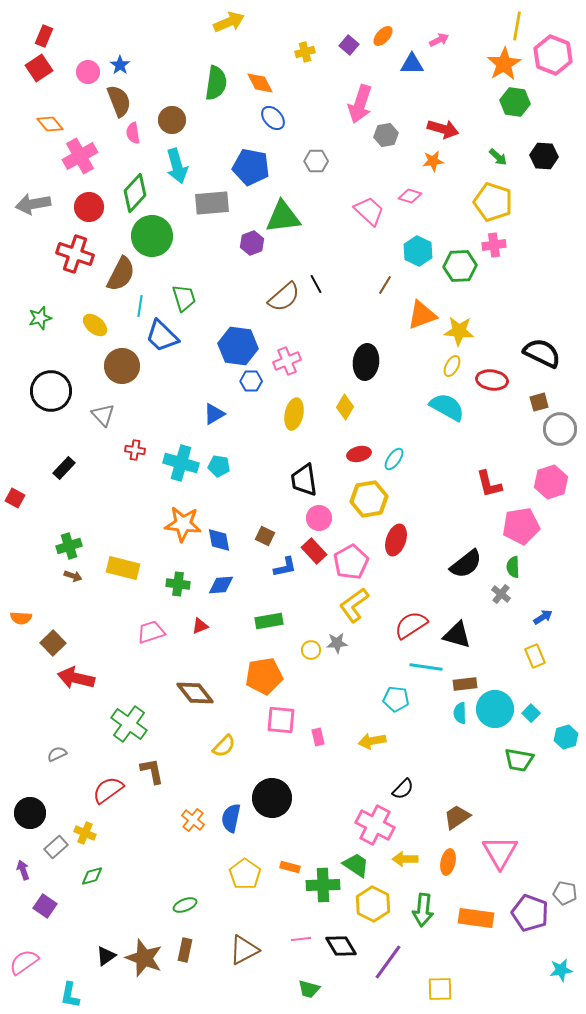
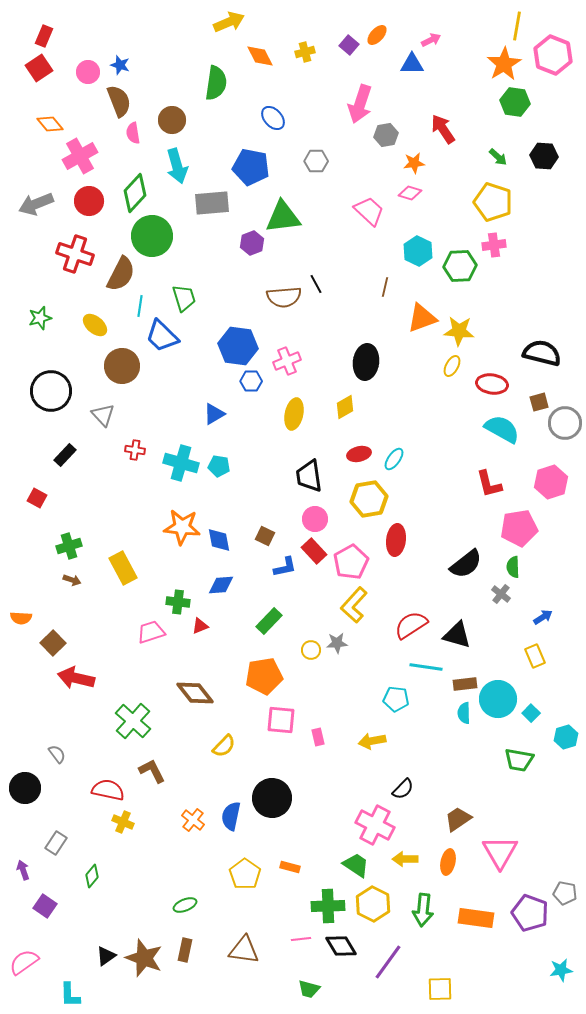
orange ellipse at (383, 36): moved 6 px left, 1 px up
pink arrow at (439, 40): moved 8 px left
blue star at (120, 65): rotated 18 degrees counterclockwise
orange diamond at (260, 83): moved 27 px up
red arrow at (443, 129): rotated 140 degrees counterclockwise
orange star at (433, 161): moved 19 px left, 2 px down
pink diamond at (410, 196): moved 3 px up
gray arrow at (33, 204): moved 3 px right; rotated 12 degrees counterclockwise
red circle at (89, 207): moved 6 px up
brown line at (385, 285): moved 2 px down; rotated 18 degrees counterclockwise
brown semicircle at (284, 297): rotated 36 degrees clockwise
orange triangle at (422, 315): moved 3 px down
black semicircle at (542, 353): rotated 12 degrees counterclockwise
red ellipse at (492, 380): moved 4 px down
yellow diamond at (345, 407): rotated 30 degrees clockwise
cyan semicircle at (447, 407): moved 55 px right, 22 px down
gray circle at (560, 429): moved 5 px right, 6 px up
black rectangle at (64, 468): moved 1 px right, 13 px up
black trapezoid at (304, 480): moved 5 px right, 4 px up
red square at (15, 498): moved 22 px right
pink circle at (319, 518): moved 4 px left, 1 px down
orange star at (183, 524): moved 1 px left, 3 px down
pink pentagon at (521, 526): moved 2 px left, 2 px down
red ellipse at (396, 540): rotated 12 degrees counterclockwise
yellow rectangle at (123, 568): rotated 48 degrees clockwise
brown arrow at (73, 576): moved 1 px left, 4 px down
green cross at (178, 584): moved 18 px down
yellow L-shape at (354, 605): rotated 12 degrees counterclockwise
green rectangle at (269, 621): rotated 36 degrees counterclockwise
cyan circle at (495, 709): moved 3 px right, 10 px up
cyan semicircle at (460, 713): moved 4 px right
green cross at (129, 724): moved 4 px right, 3 px up; rotated 6 degrees clockwise
gray semicircle at (57, 754): rotated 78 degrees clockwise
brown L-shape at (152, 771): rotated 16 degrees counterclockwise
red semicircle at (108, 790): rotated 48 degrees clockwise
black circle at (30, 813): moved 5 px left, 25 px up
brown trapezoid at (457, 817): moved 1 px right, 2 px down
blue semicircle at (231, 818): moved 2 px up
yellow cross at (85, 833): moved 38 px right, 11 px up
gray rectangle at (56, 847): moved 4 px up; rotated 15 degrees counterclockwise
green diamond at (92, 876): rotated 35 degrees counterclockwise
green cross at (323, 885): moved 5 px right, 21 px down
brown triangle at (244, 950): rotated 36 degrees clockwise
cyan L-shape at (70, 995): rotated 12 degrees counterclockwise
